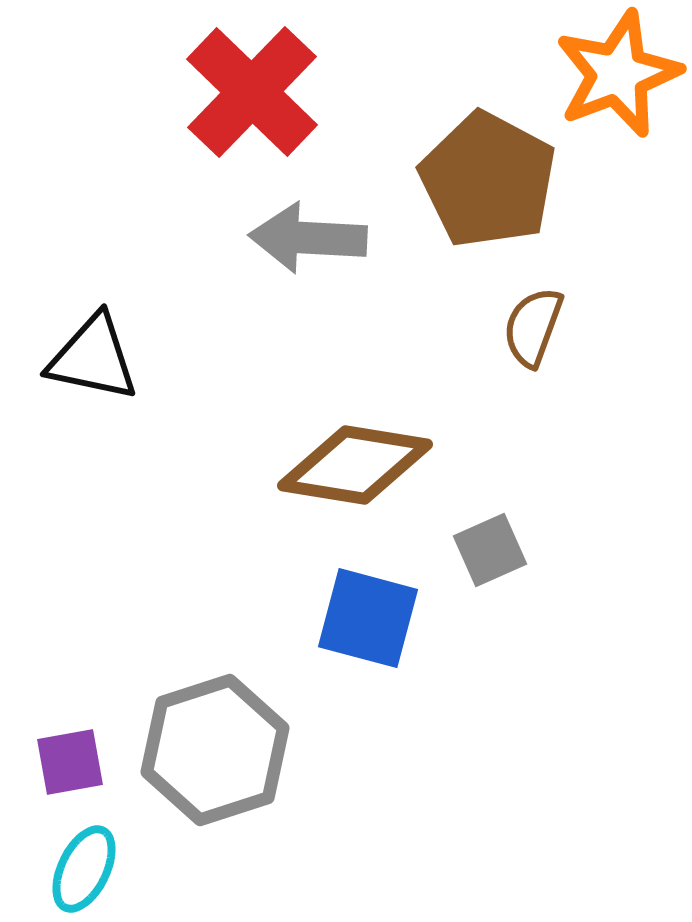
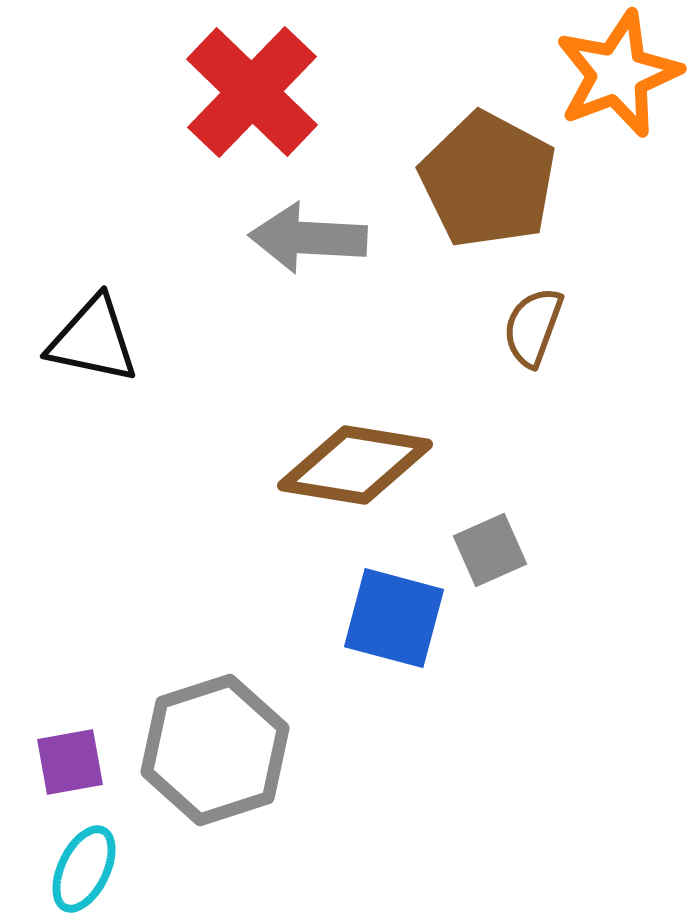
black triangle: moved 18 px up
blue square: moved 26 px right
